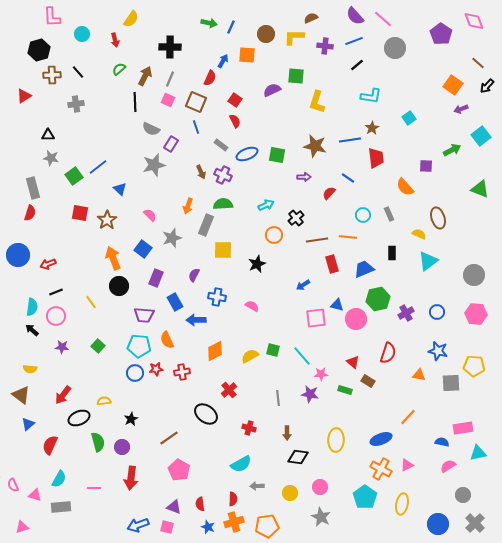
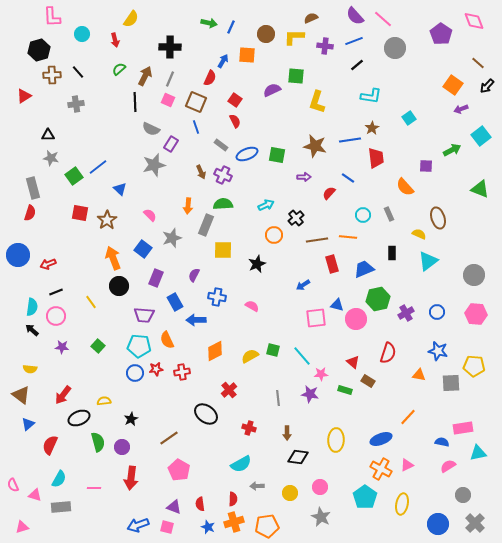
orange arrow at (188, 206): rotated 14 degrees counterclockwise
